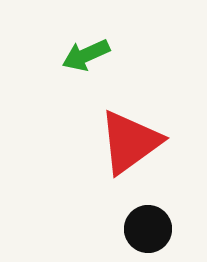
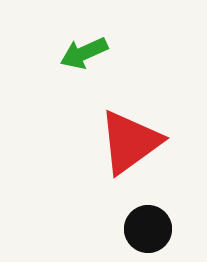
green arrow: moved 2 px left, 2 px up
